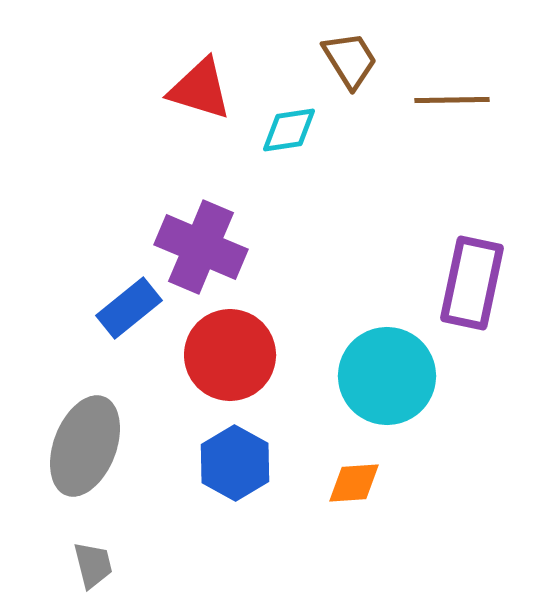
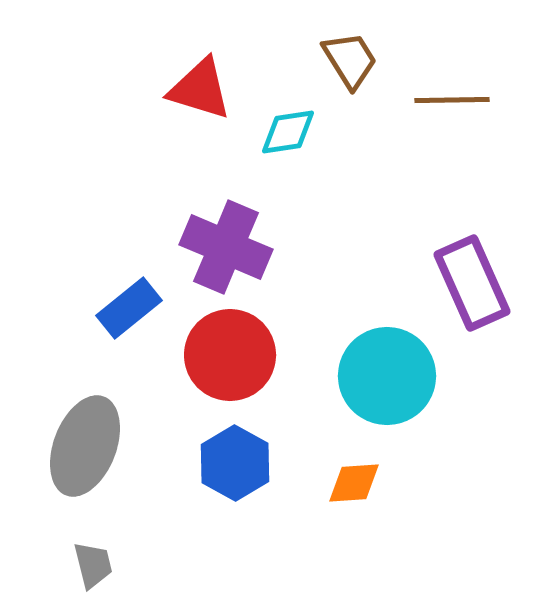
cyan diamond: moved 1 px left, 2 px down
purple cross: moved 25 px right
purple rectangle: rotated 36 degrees counterclockwise
